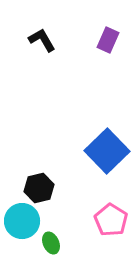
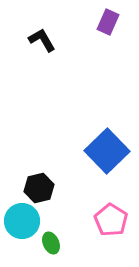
purple rectangle: moved 18 px up
